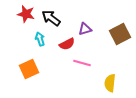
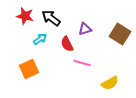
red star: moved 1 px left, 2 px down
brown square: rotated 30 degrees counterclockwise
cyan arrow: rotated 72 degrees clockwise
red semicircle: rotated 91 degrees clockwise
yellow semicircle: rotated 126 degrees counterclockwise
